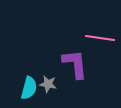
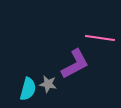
purple L-shape: rotated 68 degrees clockwise
cyan semicircle: moved 1 px left, 1 px down
